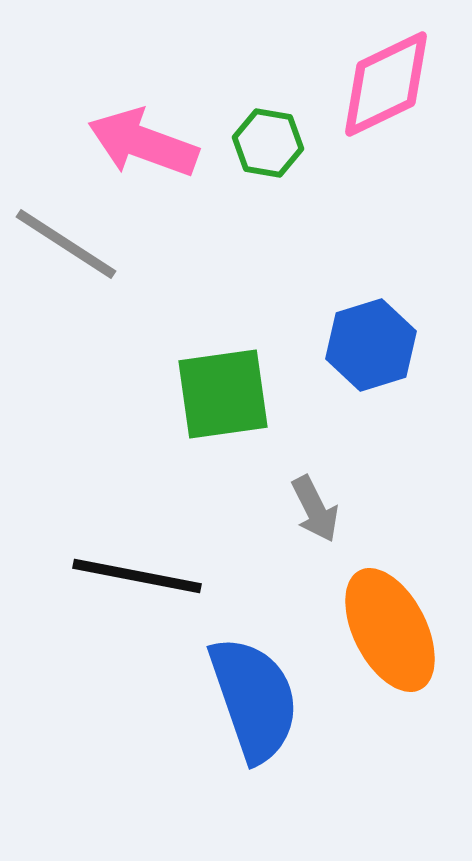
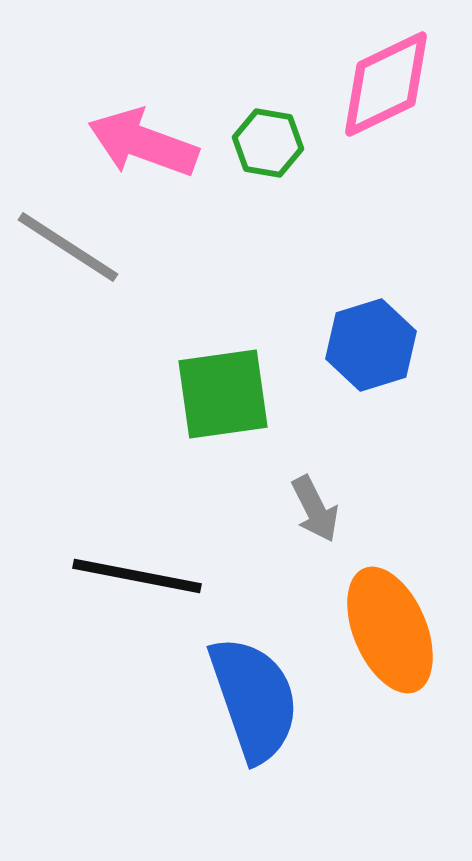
gray line: moved 2 px right, 3 px down
orange ellipse: rotated 4 degrees clockwise
